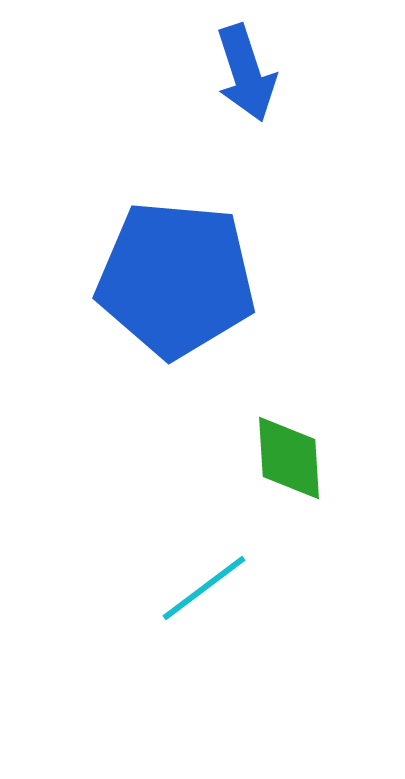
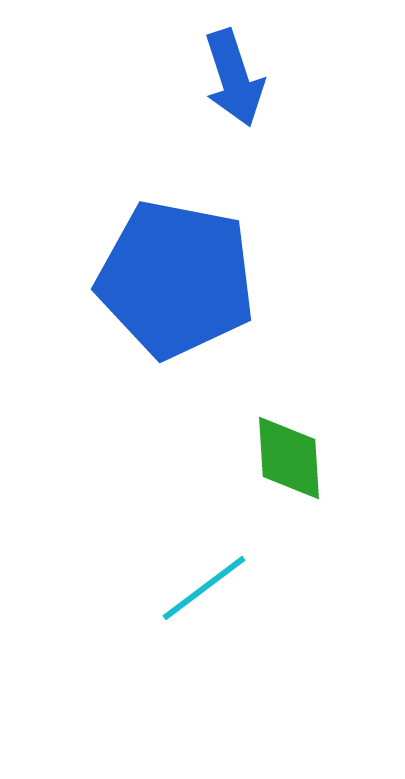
blue arrow: moved 12 px left, 5 px down
blue pentagon: rotated 6 degrees clockwise
